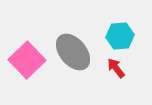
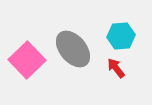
cyan hexagon: moved 1 px right
gray ellipse: moved 3 px up
